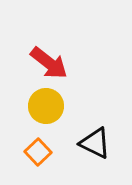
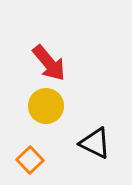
red arrow: rotated 12 degrees clockwise
orange square: moved 8 px left, 8 px down
